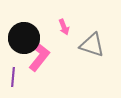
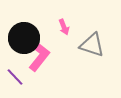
purple line: moved 2 px right; rotated 48 degrees counterclockwise
